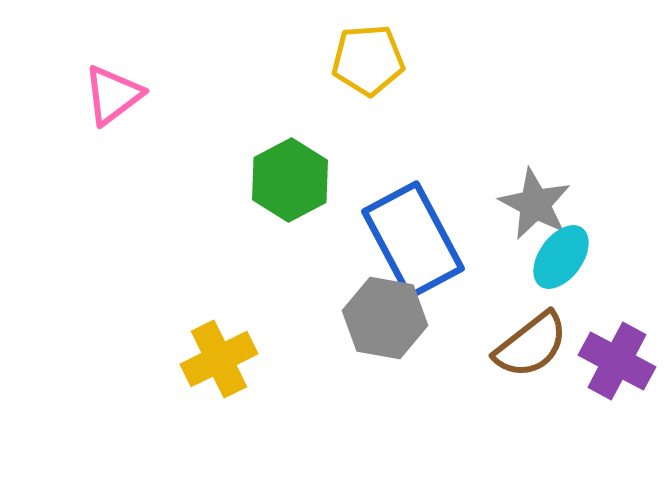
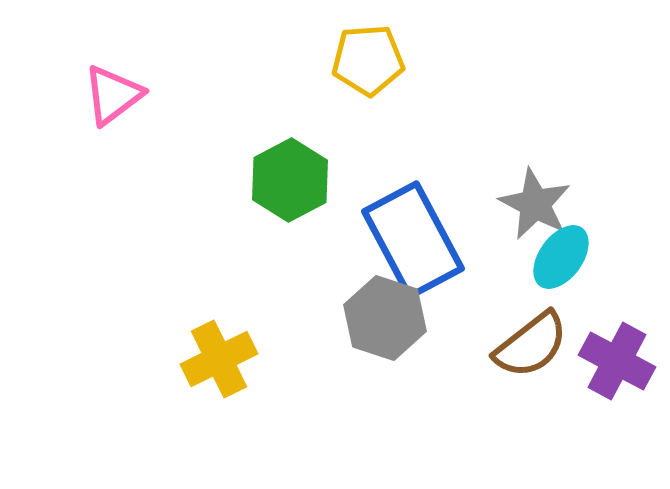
gray hexagon: rotated 8 degrees clockwise
